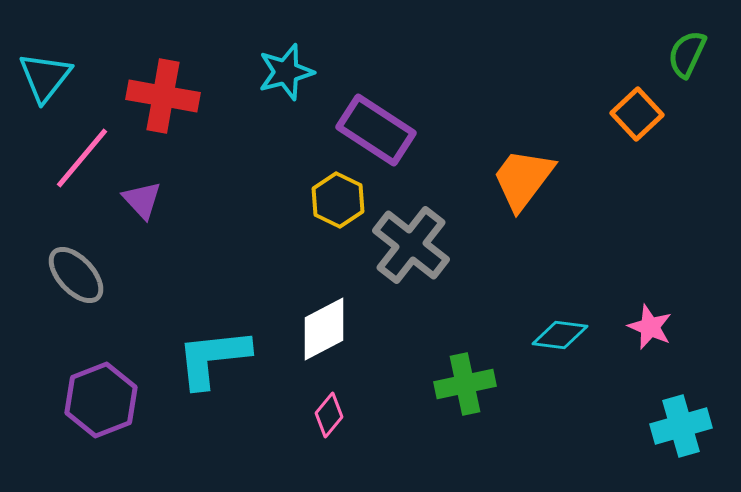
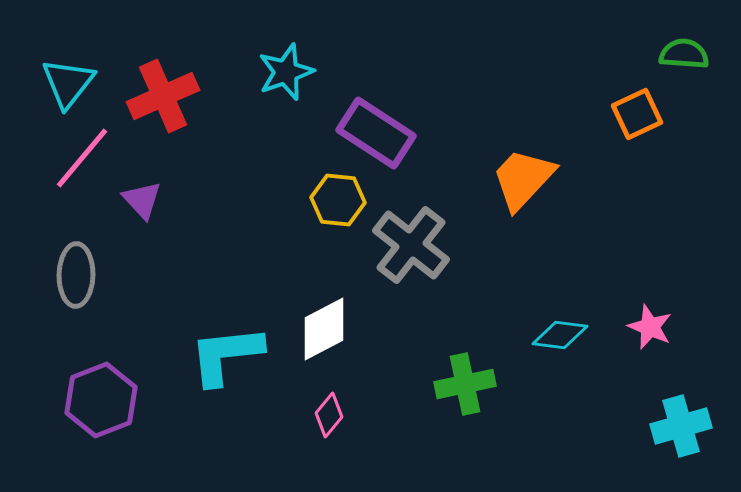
green semicircle: moved 3 px left; rotated 69 degrees clockwise
cyan star: rotated 4 degrees counterclockwise
cyan triangle: moved 23 px right, 6 px down
red cross: rotated 34 degrees counterclockwise
orange square: rotated 18 degrees clockwise
purple rectangle: moved 3 px down
orange trapezoid: rotated 6 degrees clockwise
yellow hexagon: rotated 20 degrees counterclockwise
gray ellipse: rotated 44 degrees clockwise
cyan L-shape: moved 13 px right, 3 px up
